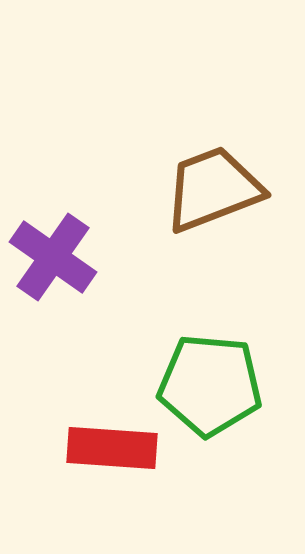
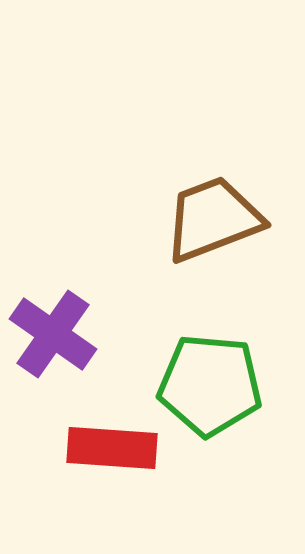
brown trapezoid: moved 30 px down
purple cross: moved 77 px down
